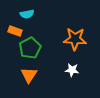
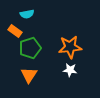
orange rectangle: rotated 16 degrees clockwise
orange star: moved 5 px left, 8 px down; rotated 10 degrees counterclockwise
green pentagon: rotated 10 degrees clockwise
white star: moved 2 px left
